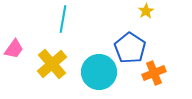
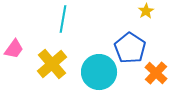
orange cross: moved 2 px right; rotated 25 degrees counterclockwise
